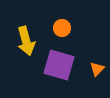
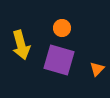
yellow arrow: moved 5 px left, 4 px down
purple square: moved 5 px up
